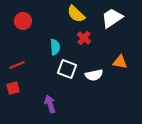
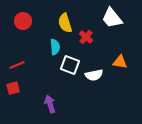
yellow semicircle: moved 11 px left, 9 px down; rotated 30 degrees clockwise
white trapezoid: rotated 95 degrees counterclockwise
red cross: moved 2 px right, 1 px up
white square: moved 3 px right, 4 px up
